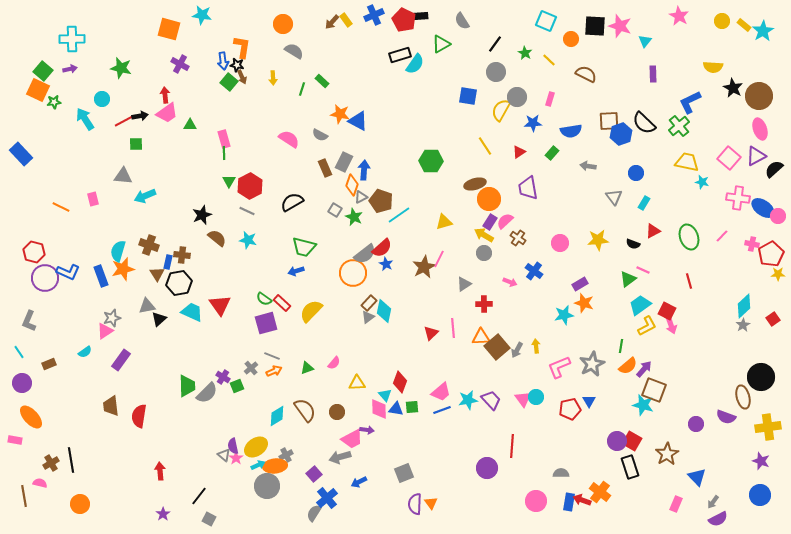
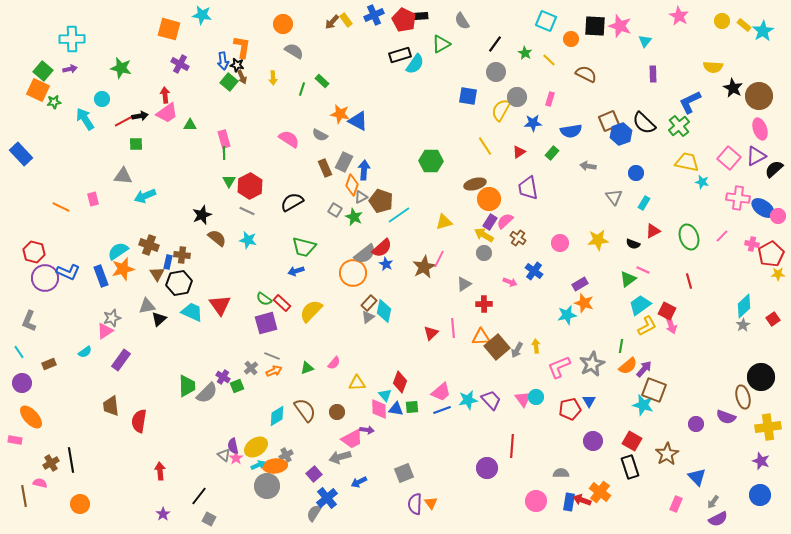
brown square at (609, 121): rotated 20 degrees counterclockwise
cyan semicircle at (118, 251): rotated 40 degrees clockwise
cyan star at (564, 315): moved 3 px right
red semicircle at (139, 416): moved 5 px down
purple circle at (617, 441): moved 24 px left
